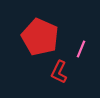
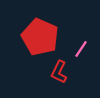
pink line: rotated 12 degrees clockwise
